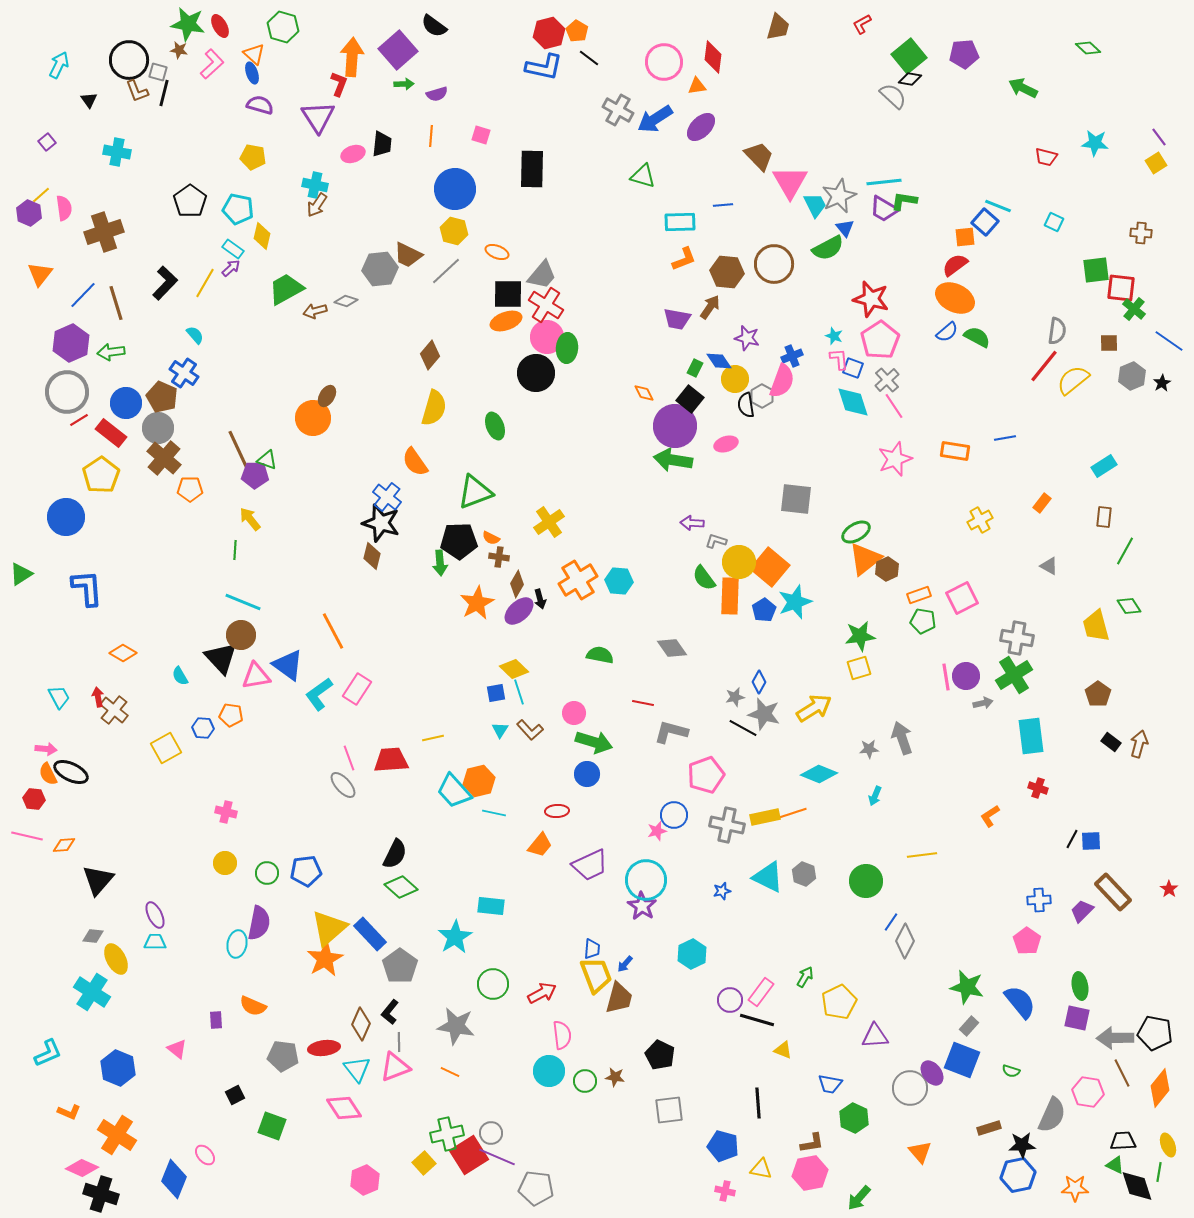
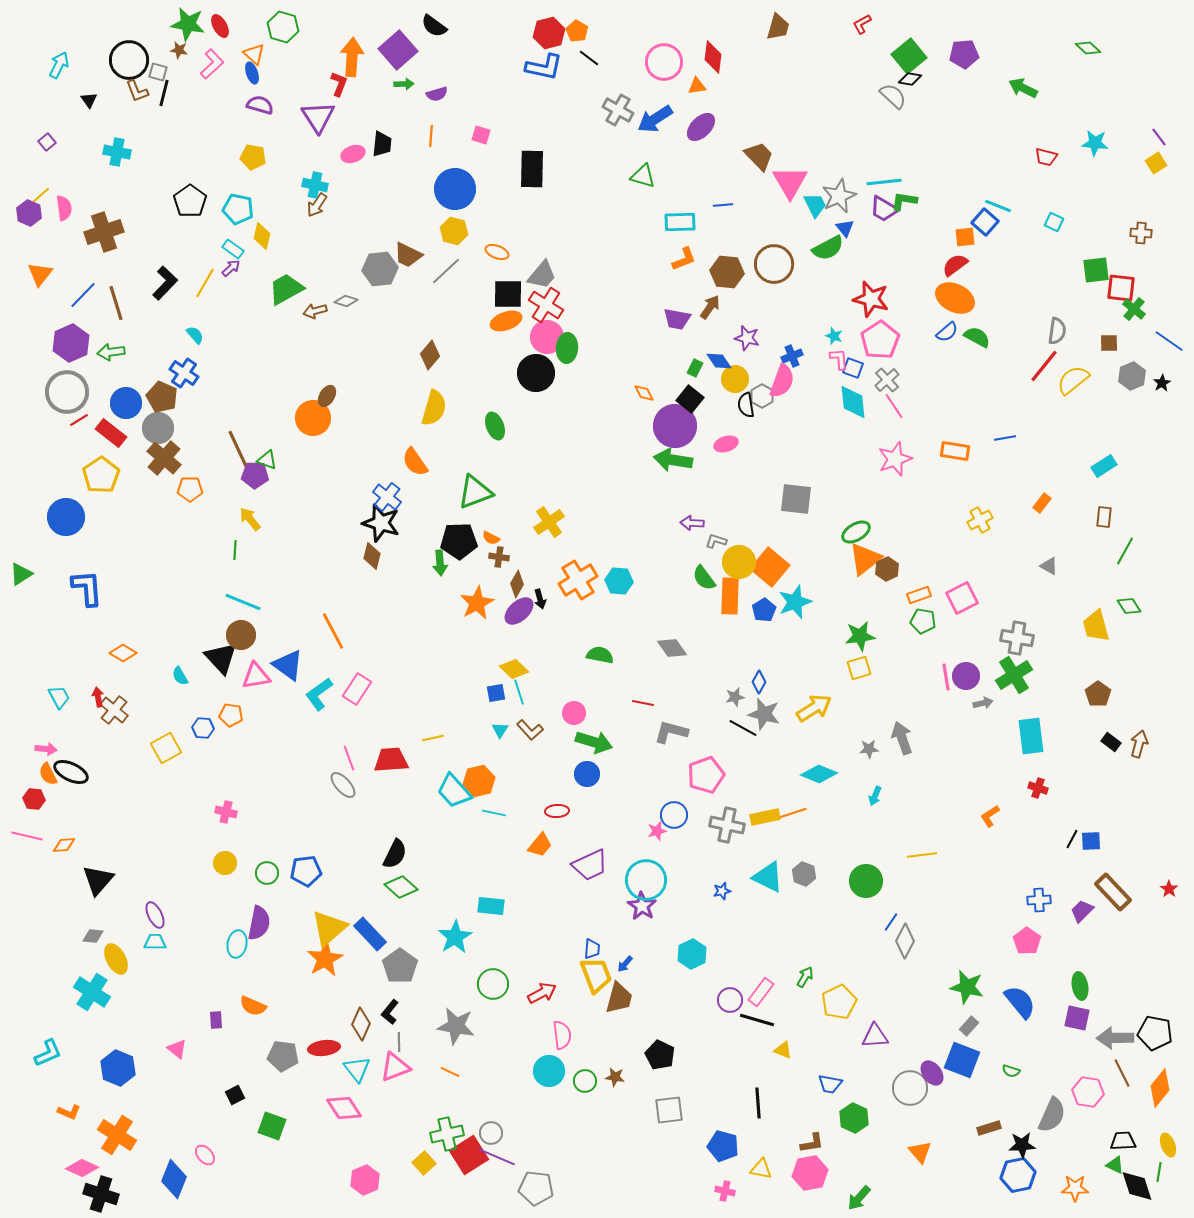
cyan diamond at (853, 402): rotated 12 degrees clockwise
